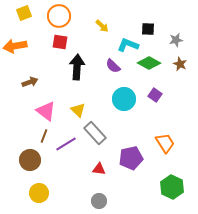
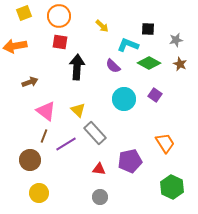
purple pentagon: moved 1 px left, 3 px down
gray circle: moved 1 px right, 4 px up
